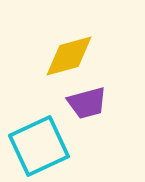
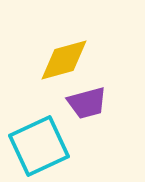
yellow diamond: moved 5 px left, 4 px down
